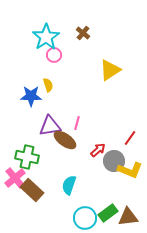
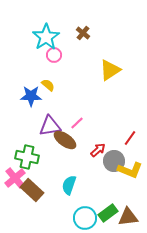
yellow semicircle: rotated 32 degrees counterclockwise
pink line: rotated 32 degrees clockwise
